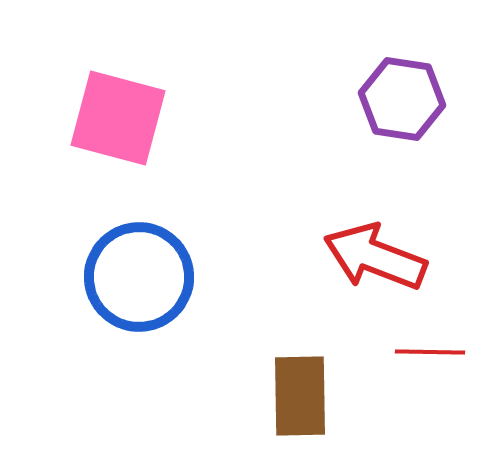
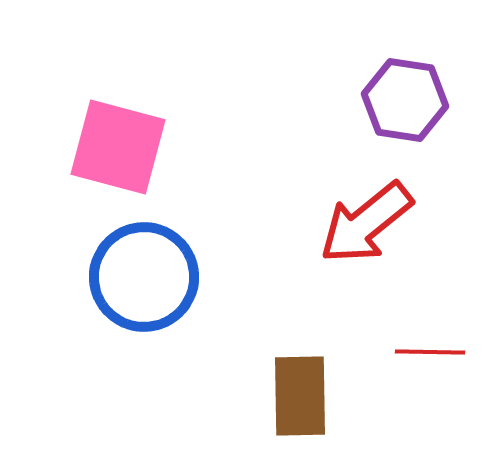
purple hexagon: moved 3 px right, 1 px down
pink square: moved 29 px down
red arrow: moved 9 px left, 34 px up; rotated 60 degrees counterclockwise
blue circle: moved 5 px right
